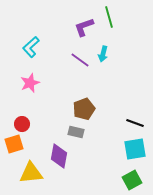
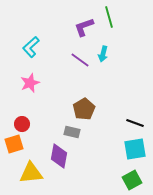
brown pentagon: rotated 10 degrees counterclockwise
gray rectangle: moved 4 px left
